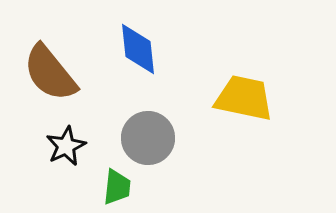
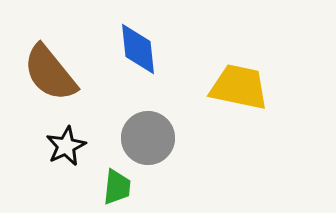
yellow trapezoid: moved 5 px left, 11 px up
